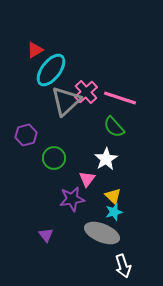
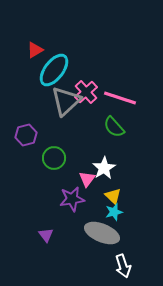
cyan ellipse: moved 3 px right
white star: moved 2 px left, 9 px down
